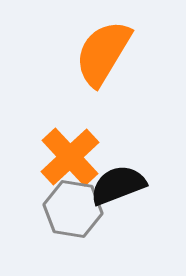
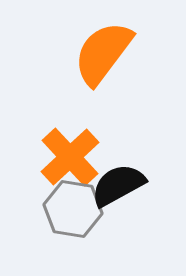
orange semicircle: rotated 6 degrees clockwise
black semicircle: rotated 8 degrees counterclockwise
